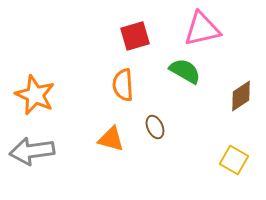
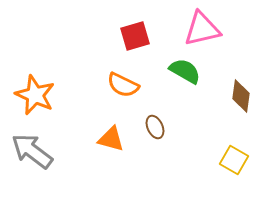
orange semicircle: rotated 60 degrees counterclockwise
brown diamond: rotated 48 degrees counterclockwise
gray arrow: rotated 45 degrees clockwise
